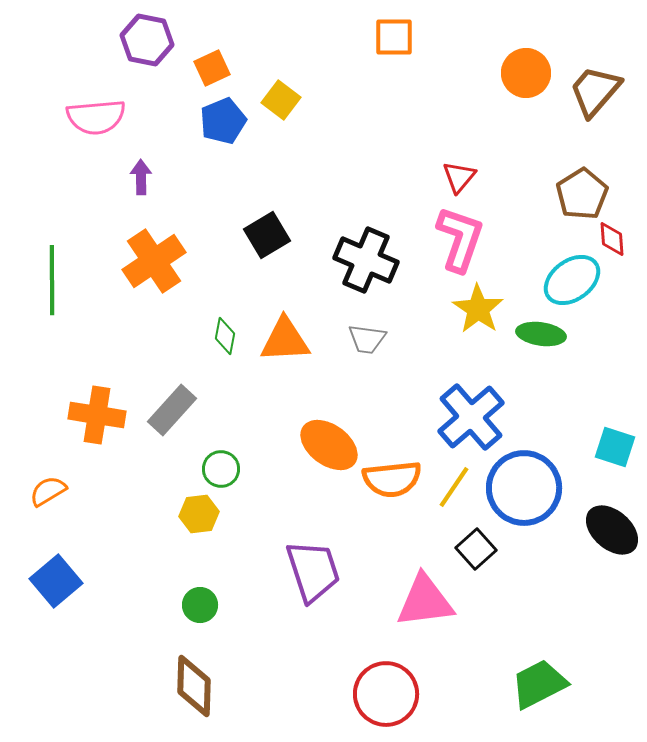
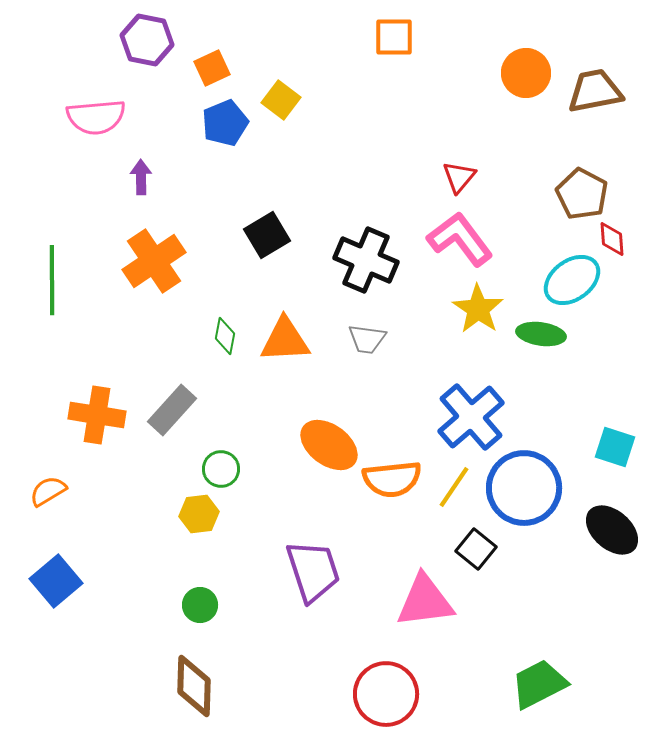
brown trapezoid at (595, 91): rotated 38 degrees clockwise
blue pentagon at (223, 121): moved 2 px right, 2 px down
brown pentagon at (582, 194): rotated 12 degrees counterclockwise
pink L-shape at (460, 239): rotated 56 degrees counterclockwise
black square at (476, 549): rotated 9 degrees counterclockwise
